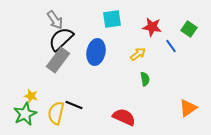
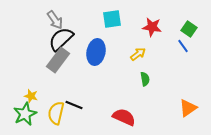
blue line: moved 12 px right
